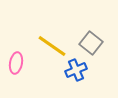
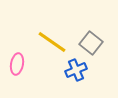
yellow line: moved 4 px up
pink ellipse: moved 1 px right, 1 px down
